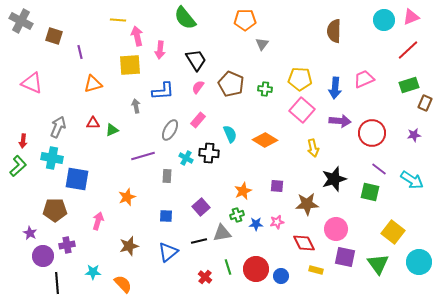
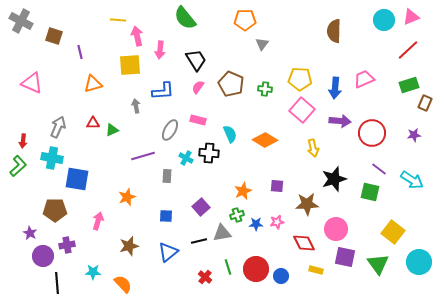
pink rectangle at (198, 120): rotated 63 degrees clockwise
